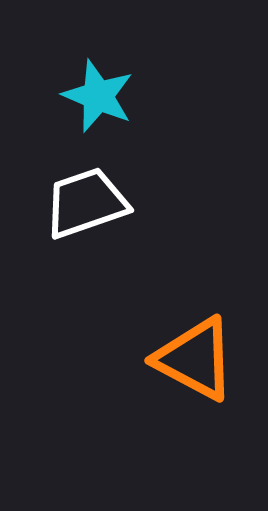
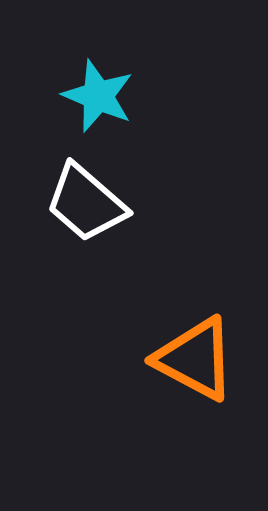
white trapezoid: rotated 120 degrees counterclockwise
